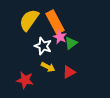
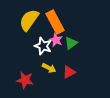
pink star: moved 4 px left, 3 px down
yellow arrow: moved 1 px right, 1 px down
